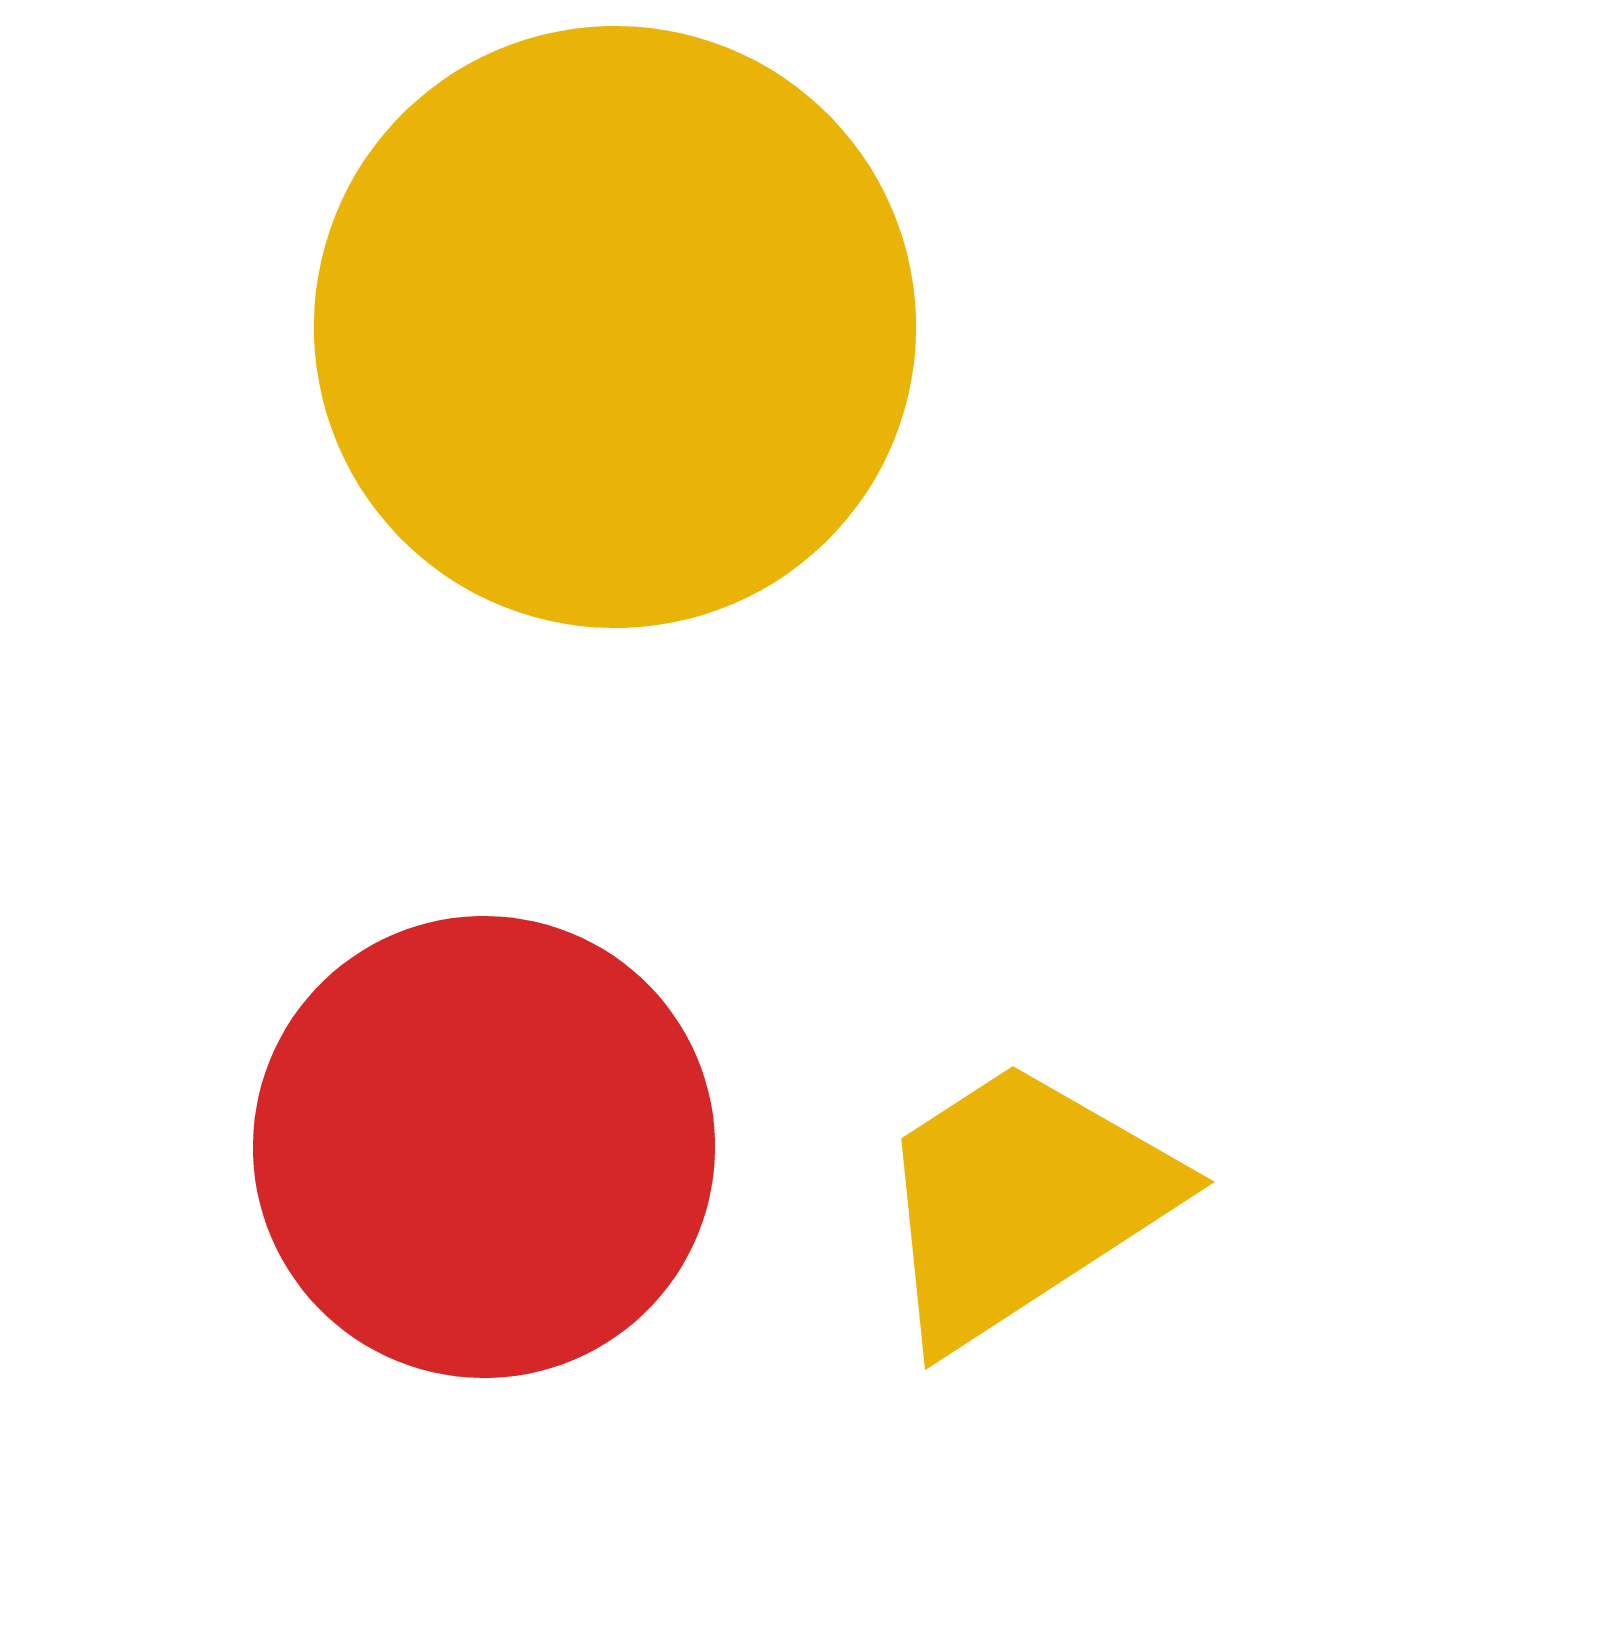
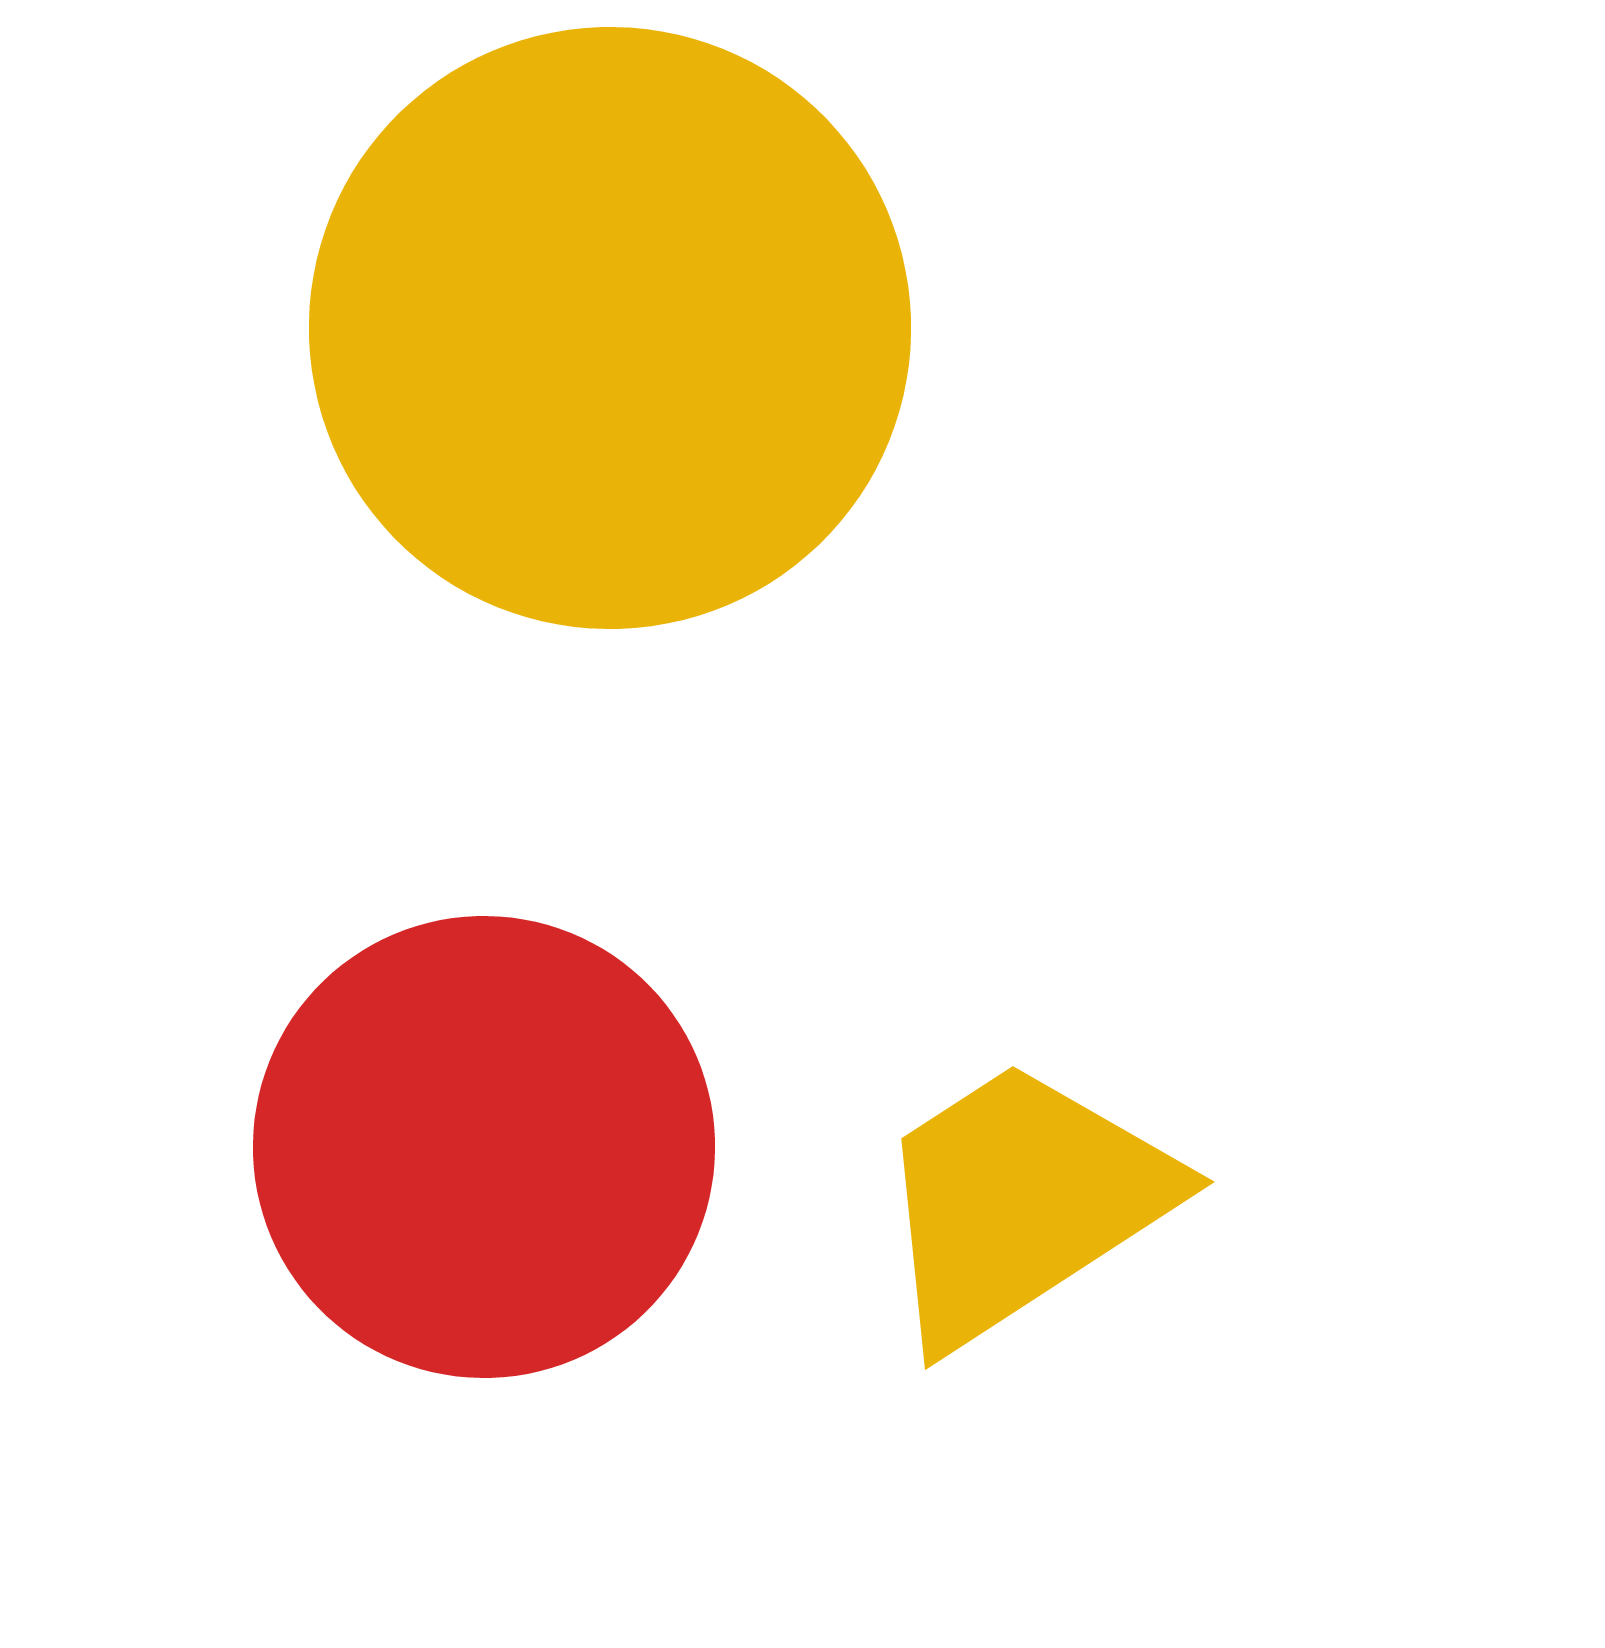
yellow circle: moved 5 px left, 1 px down
